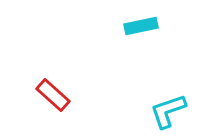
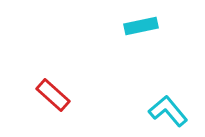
cyan L-shape: rotated 69 degrees clockwise
